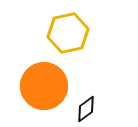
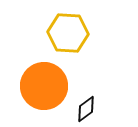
yellow hexagon: rotated 15 degrees clockwise
